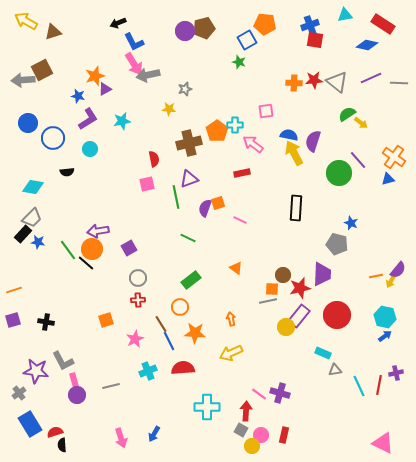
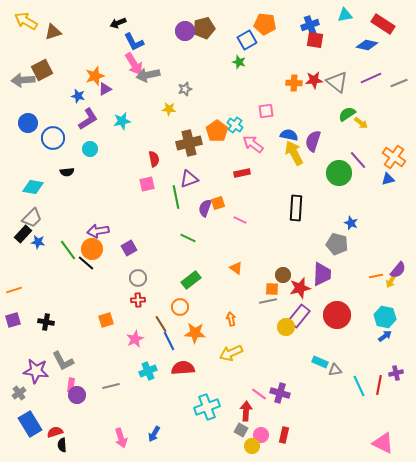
gray line at (399, 83): rotated 24 degrees counterclockwise
cyan cross at (235, 125): rotated 35 degrees clockwise
cyan rectangle at (323, 353): moved 3 px left, 9 px down
pink rectangle at (74, 380): moved 3 px left, 5 px down; rotated 24 degrees clockwise
cyan cross at (207, 407): rotated 20 degrees counterclockwise
